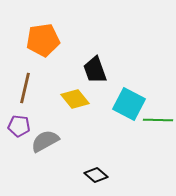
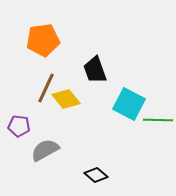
brown line: moved 21 px right; rotated 12 degrees clockwise
yellow diamond: moved 9 px left
gray semicircle: moved 9 px down
